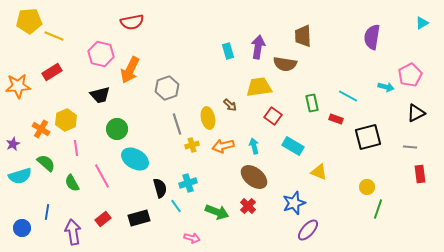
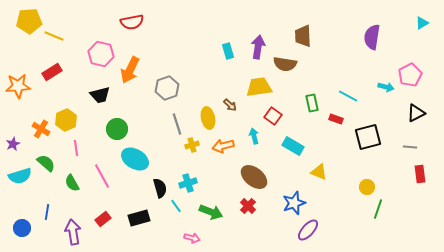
cyan arrow at (254, 146): moved 10 px up
green arrow at (217, 212): moved 6 px left
